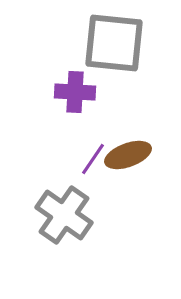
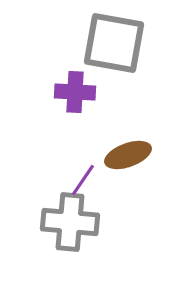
gray square: rotated 4 degrees clockwise
purple line: moved 10 px left, 21 px down
gray cross: moved 6 px right, 7 px down; rotated 30 degrees counterclockwise
